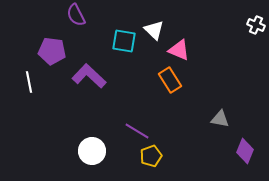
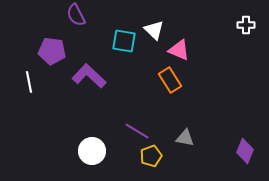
white cross: moved 10 px left; rotated 24 degrees counterclockwise
gray triangle: moved 35 px left, 19 px down
